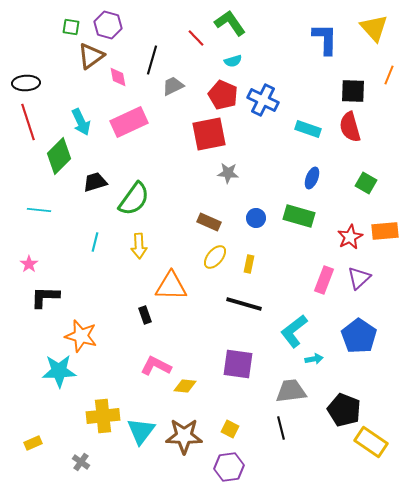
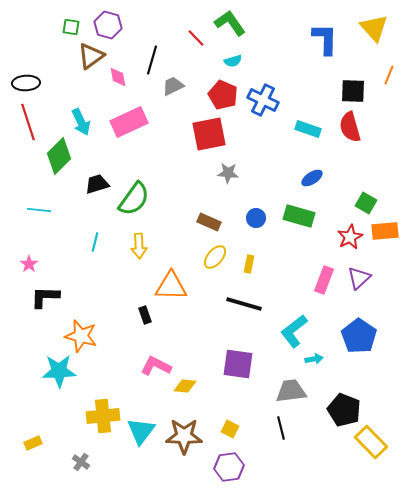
blue ellipse at (312, 178): rotated 35 degrees clockwise
black trapezoid at (95, 182): moved 2 px right, 2 px down
green square at (366, 183): moved 20 px down
yellow rectangle at (371, 442): rotated 12 degrees clockwise
